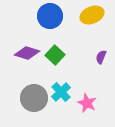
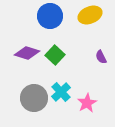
yellow ellipse: moved 2 px left
purple semicircle: rotated 48 degrees counterclockwise
pink star: rotated 18 degrees clockwise
